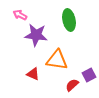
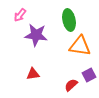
pink arrow: rotated 80 degrees counterclockwise
orange triangle: moved 23 px right, 14 px up
red triangle: rotated 32 degrees counterclockwise
red semicircle: moved 1 px left
